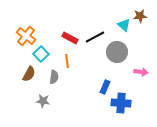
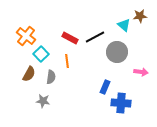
gray semicircle: moved 3 px left
